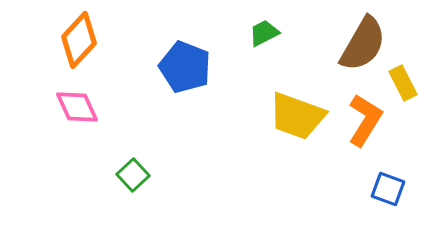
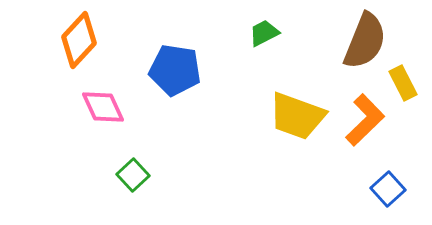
brown semicircle: moved 2 px right, 3 px up; rotated 8 degrees counterclockwise
blue pentagon: moved 10 px left, 3 px down; rotated 12 degrees counterclockwise
pink diamond: moved 26 px right
orange L-shape: rotated 14 degrees clockwise
blue square: rotated 28 degrees clockwise
